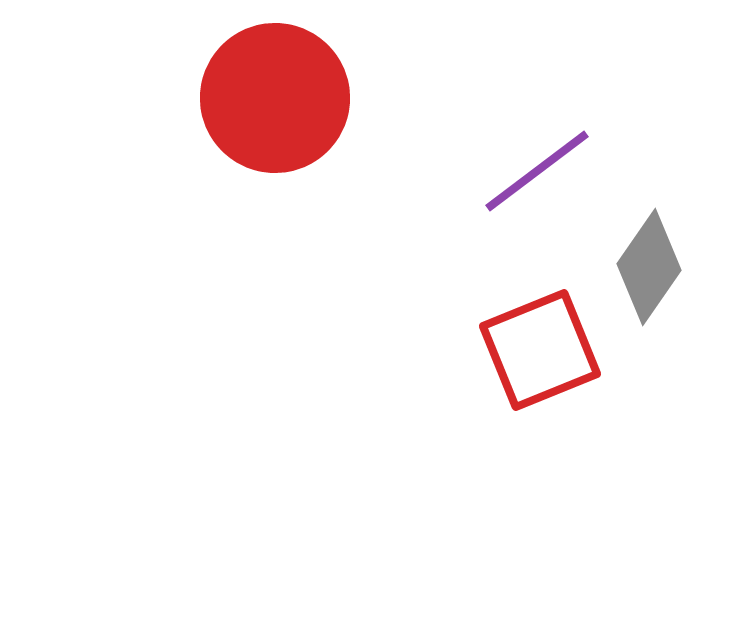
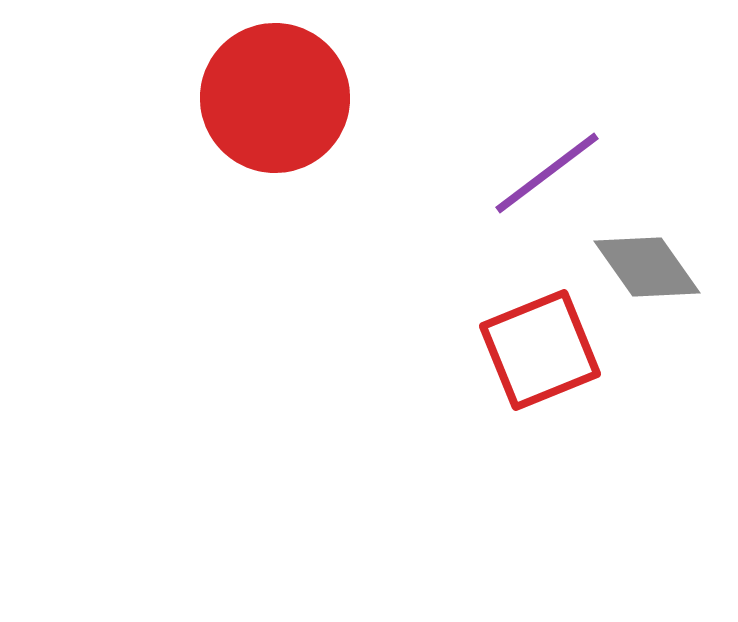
purple line: moved 10 px right, 2 px down
gray diamond: moved 2 px left; rotated 70 degrees counterclockwise
